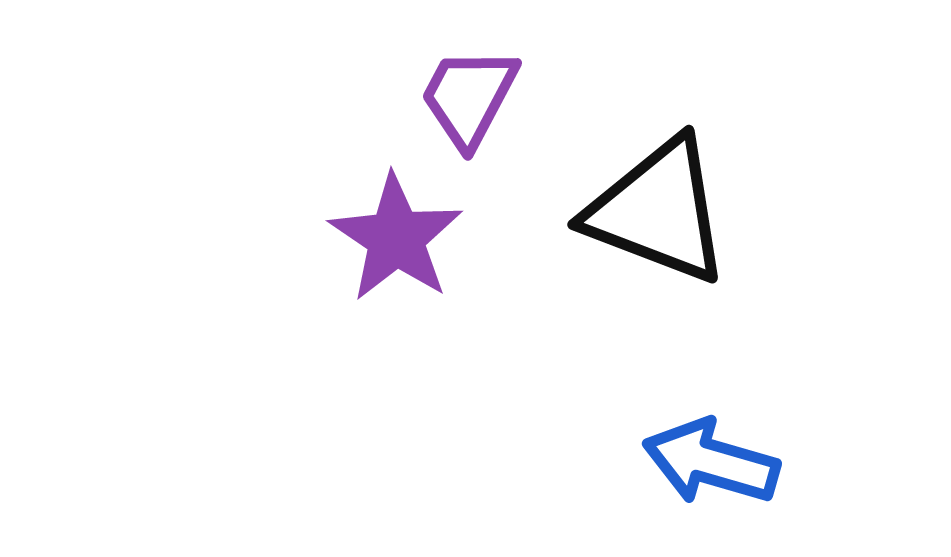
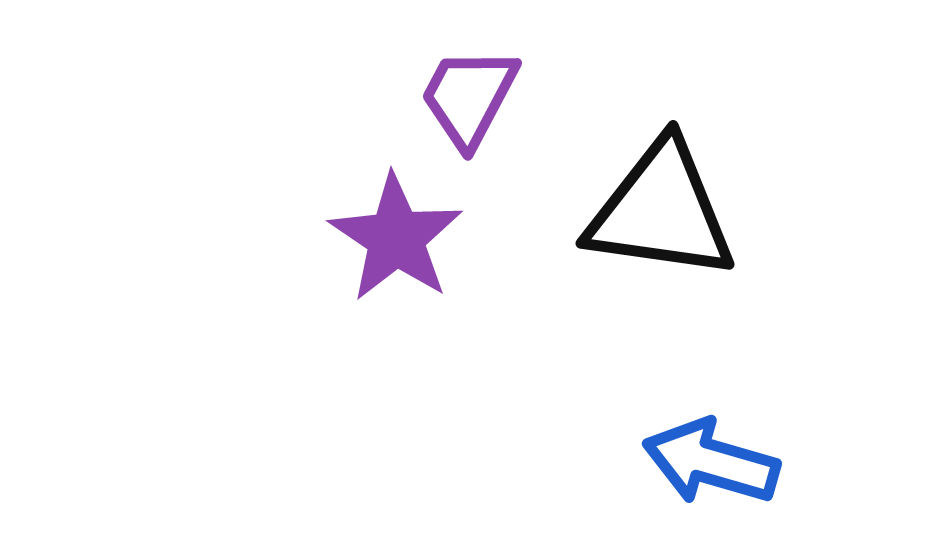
black triangle: moved 3 px right; rotated 13 degrees counterclockwise
